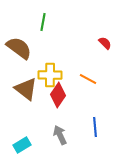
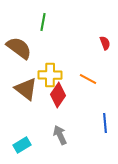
red semicircle: rotated 24 degrees clockwise
blue line: moved 10 px right, 4 px up
